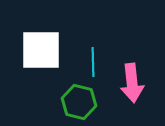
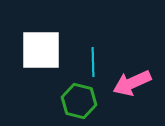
pink arrow: rotated 72 degrees clockwise
green hexagon: moved 1 px up
